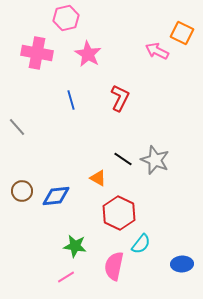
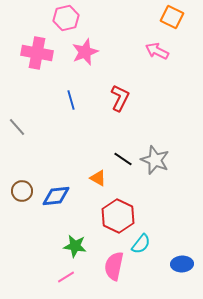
orange square: moved 10 px left, 16 px up
pink star: moved 3 px left, 2 px up; rotated 20 degrees clockwise
red hexagon: moved 1 px left, 3 px down
